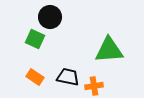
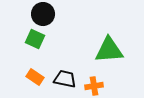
black circle: moved 7 px left, 3 px up
black trapezoid: moved 3 px left, 2 px down
